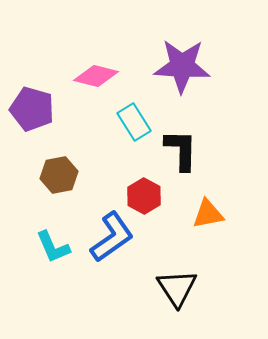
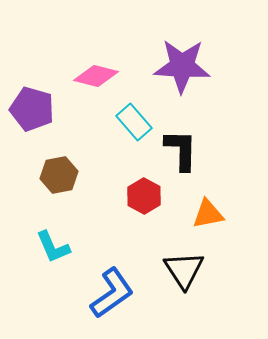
cyan rectangle: rotated 9 degrees counterclockwise
blue L-shape: moved 56 px down
black triangle: moved 7 px right, 18 px up
